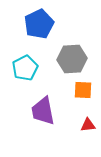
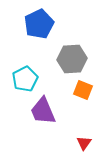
cyan pentagon: moved 11 px down
orange square: rotated 18 degrees clockwise
purple trapezoid: rotated 12 degrees counterclockwise
red triangle: moved 4 px left, 18 px down; rotated 49 degrees counterclockwise
